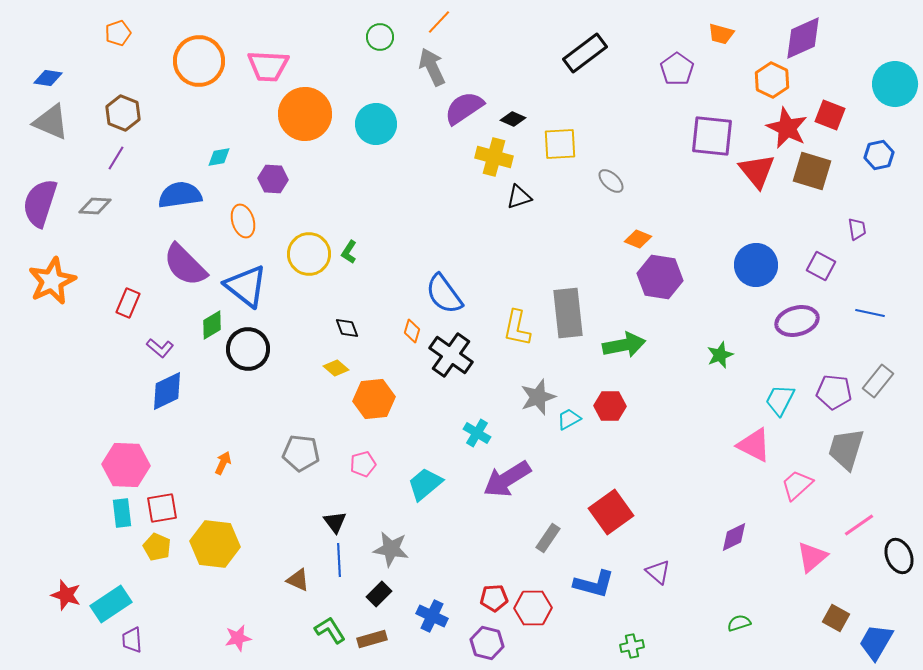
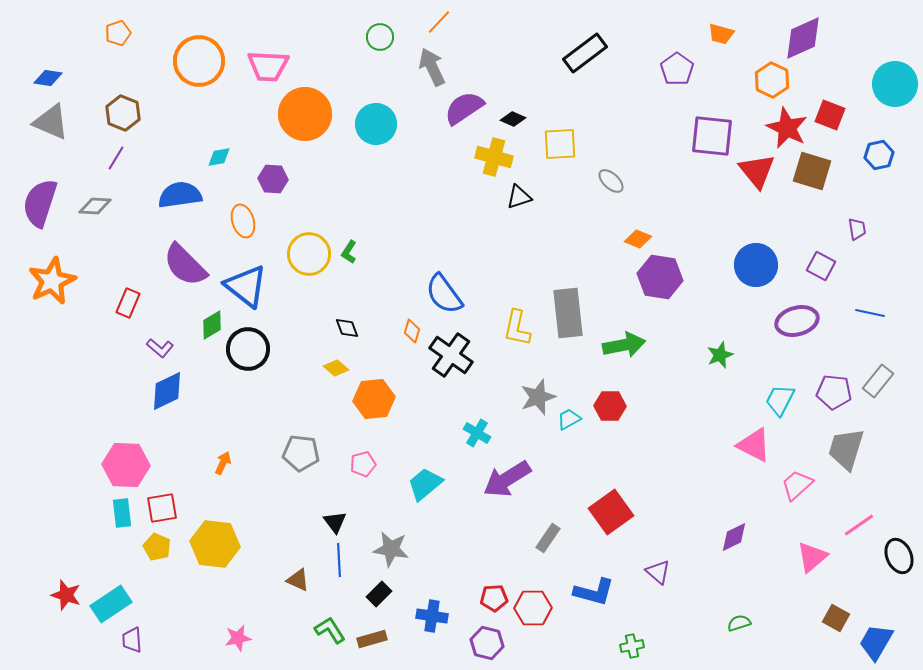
blue L-shape at (594, 584): moved 8 px down
blue cross at (432, 616): rotated 16 degrees counterclockwise
